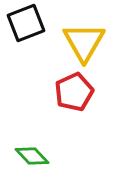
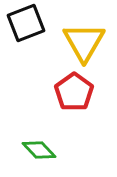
red pentagon: rotated 12 degrees counterclockwise
green diamond: moved 7 px right, 6 px up
